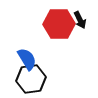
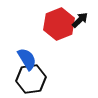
black arrow: rotated 108 degrees counterclockwise
red hexagon: rotated 20 degrees counterclockwise
